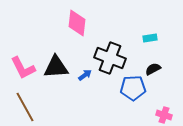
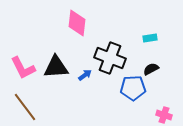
black semicircle: moved 2 px left
brown line: rotated 8 degrees counterclockwise
